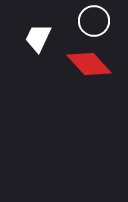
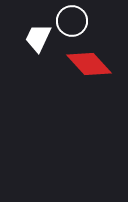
white circle: moved 22 px left
